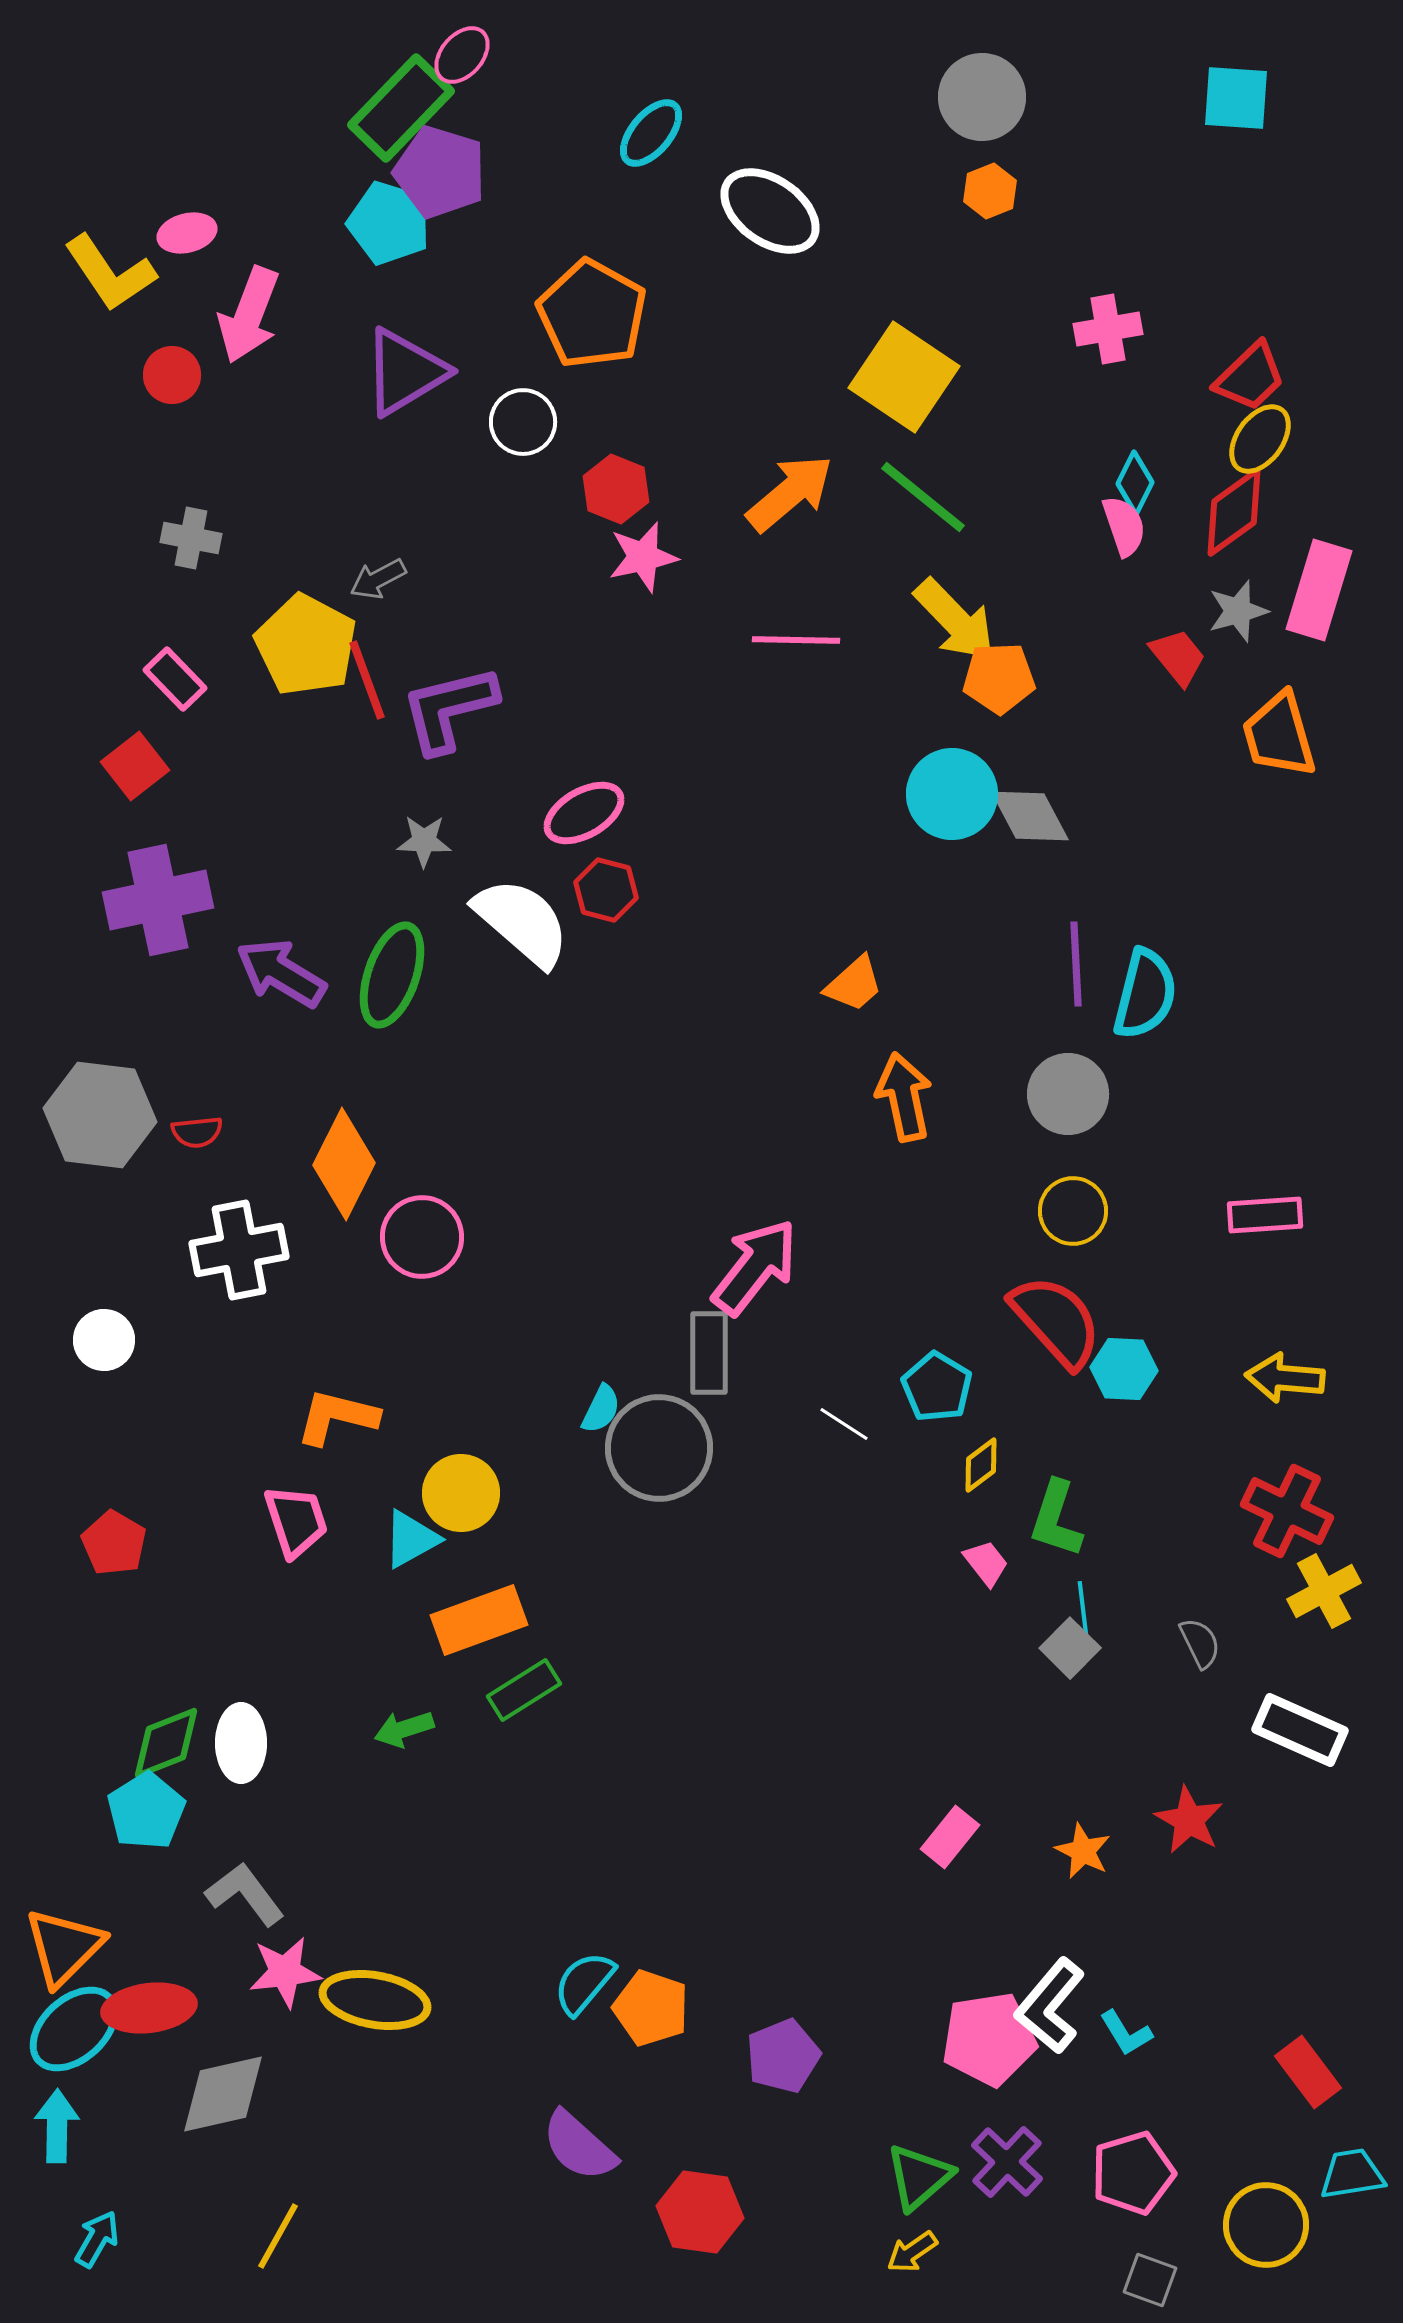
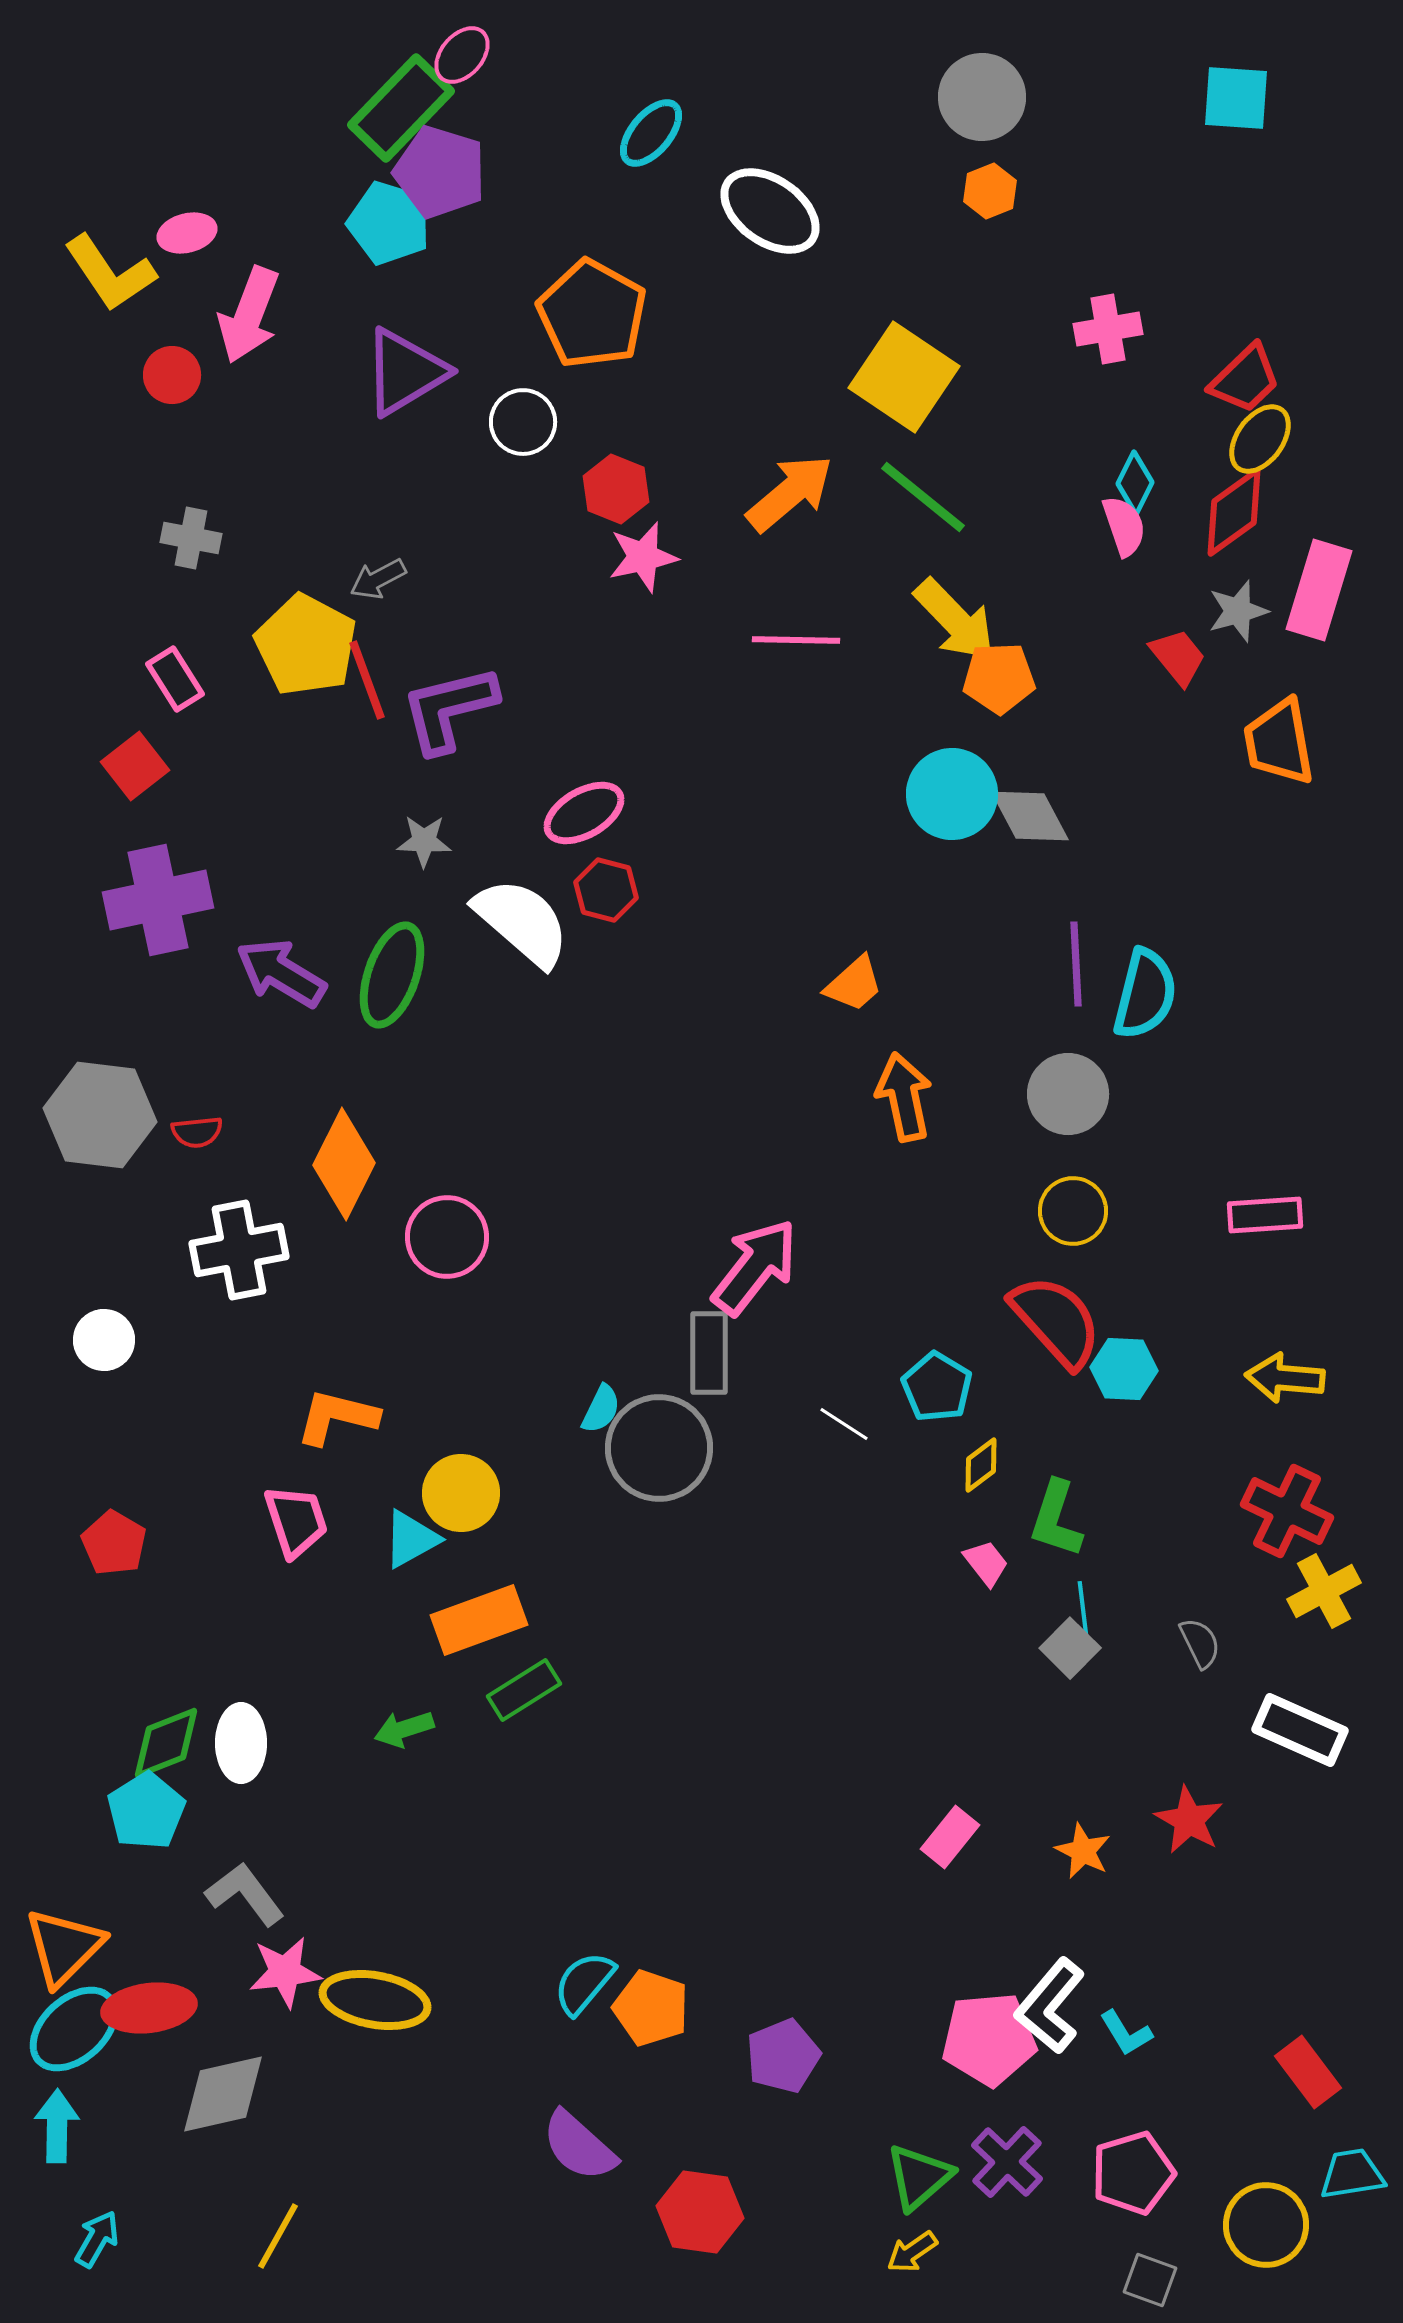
red trapezoid at (1250, 377): moved 5 px left, 2 px down
pink rectangle at (175, 679): rotated 12 degrees clockwise
orange trapezoid at (1279, 735): moved 7 px down; rotated 6 degrees clockwise
pink circle at (422, 1237): moved 25 px right
pink pentagon at (989, 2039): rotated 4 degrees clockwise
